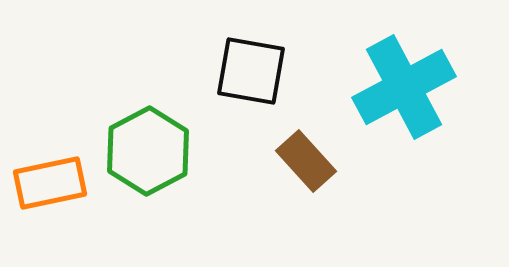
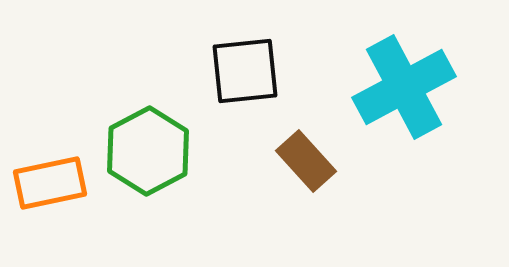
black square: moved 6 px left; rotated 16 degrees counterclockwise
